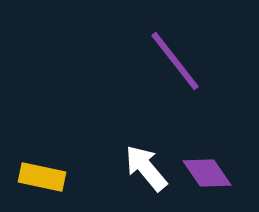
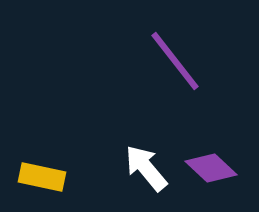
purple diamond: moved 4 px right, 5 px up; rotated 12 degrees counterclockwise
